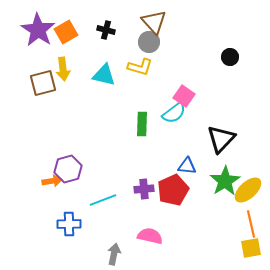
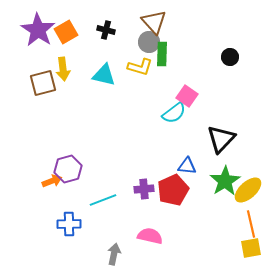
pink square: moved 3 px right
green rectangle: moved 20 px right, 70 px up
orange arrow: rotated 12 degrees counterclockwise
